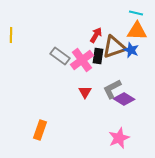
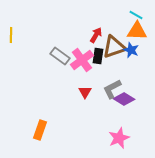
cyan line: moved 2 px down; rotated 16 degrees clockwise
